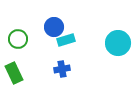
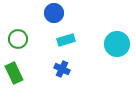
blue circle: moved 14 px up
cyan circle: moved 1 px left, 1 px down
blue cross: rotated 35 degrees clockwise
